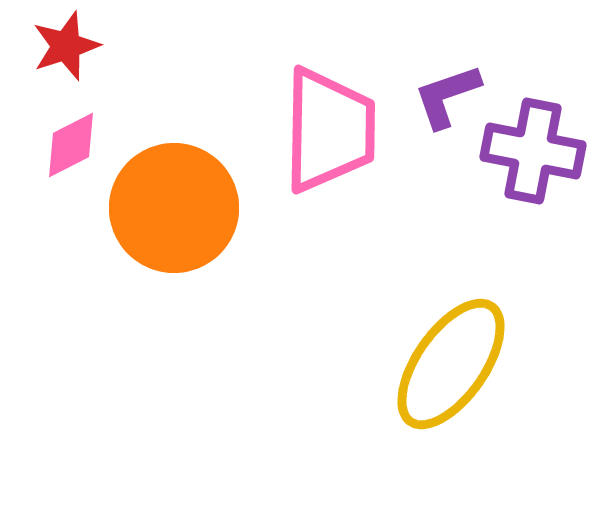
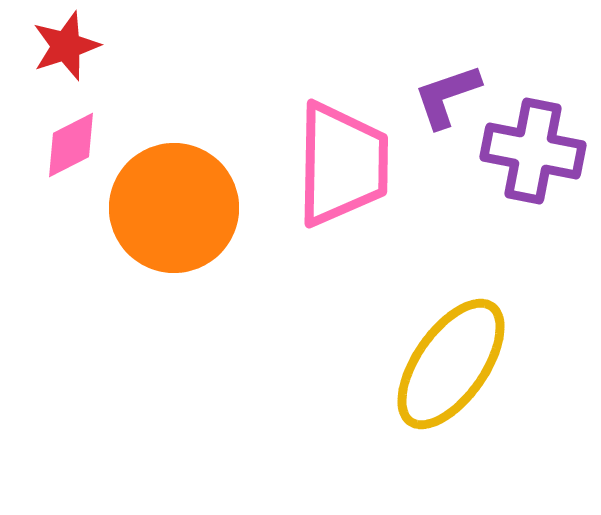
pink trapezoid: moved 13 px right, 34 px down
